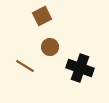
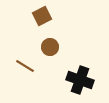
black cross: moved 12 px down
